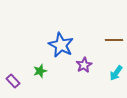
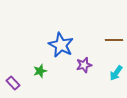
purple star: rotated 14 degrees clockwise
purple rectangle: moved 2 px down
